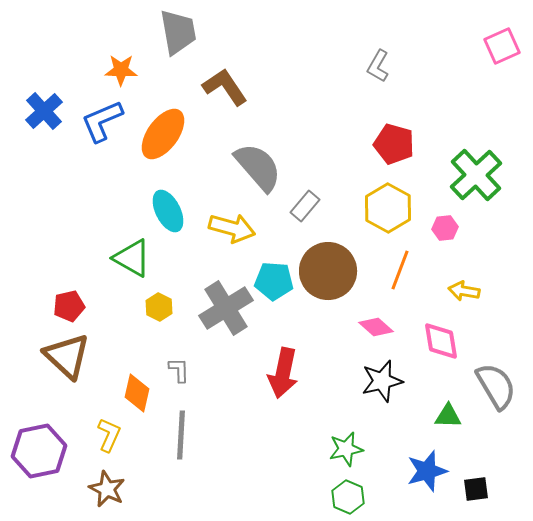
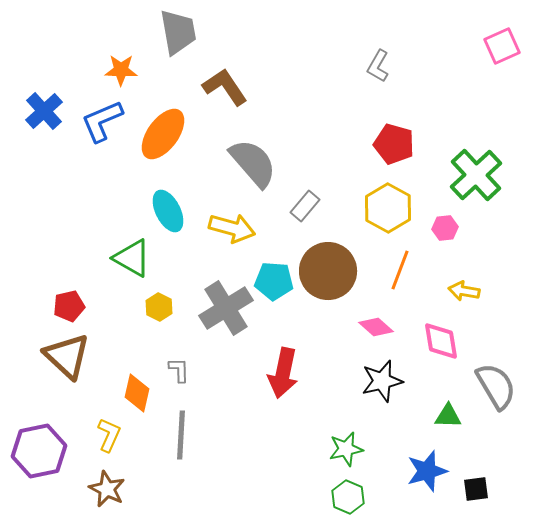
gray semicircle at (258, 167): moved 5 px left, 4 px up
